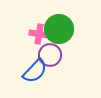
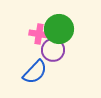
purple circle: moved 3 px right, 5 px up
blue semicircle: moved 1 px down
